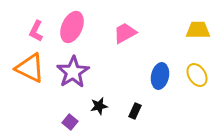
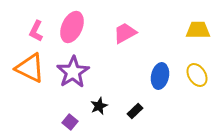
black star: rotated 12 degrees counterclockwise
black rectangle: rotated 21 degrees clockwise
